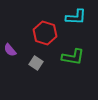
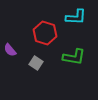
green L-shape: moved 1 px right
